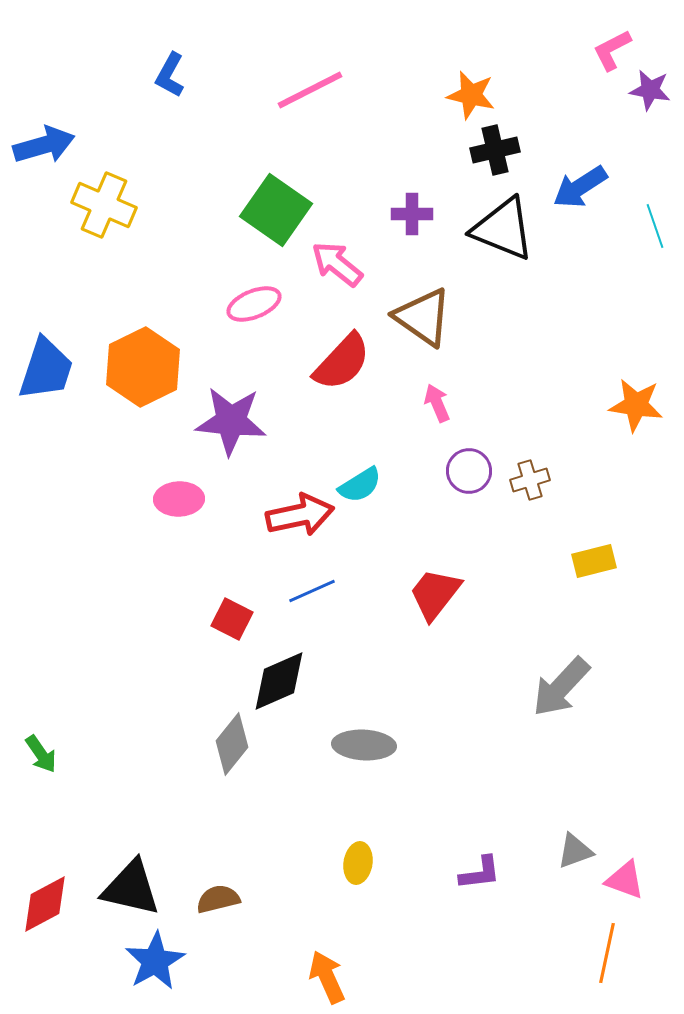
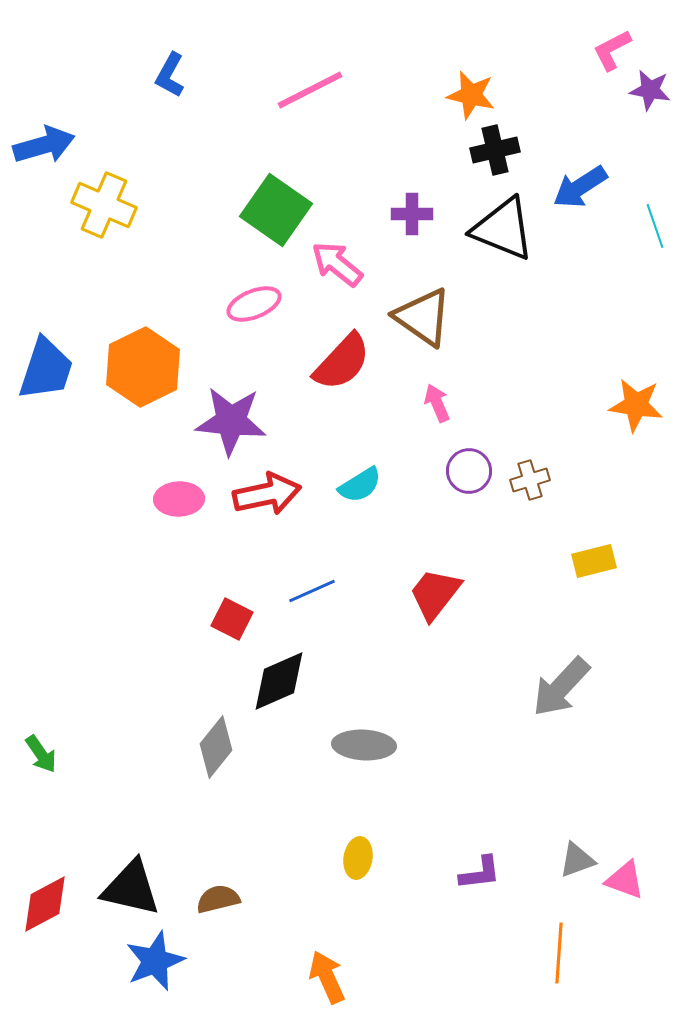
red arrow at (300, 515): moved 33 px left, 21 px up
gray diamond at (232, 744): moved 16 px left, 3 px down
gray triangle at (575, 851): moved 2 px right, 9 px down
yellow ellipse at (358, 863): moved 5 px up
orange line at (607, 953): moved 48 px left; rotated 8 degrees counterclockwise
blue star at (155, 961): rotated 8 degrees clockwise
